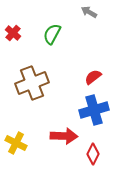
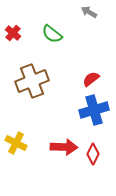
green semicircle: rotated 80 degrees counterclockwise
red semicircle: moved 2 px left, 2 px down
brown cross: moved 2 px up
red arrow: moved 11 px down
